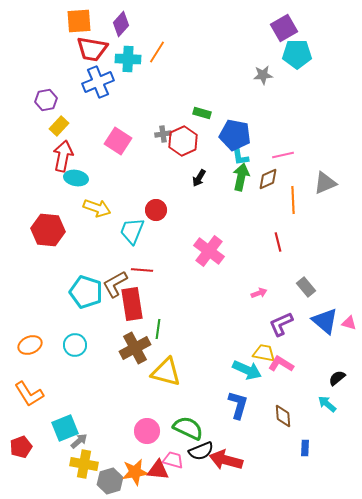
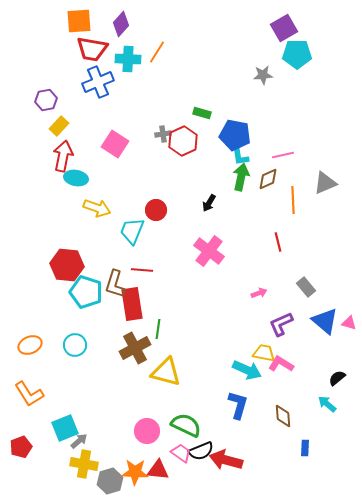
pink square at (118, 141): moved 3 px left, 3 px down
black arrow at (199, 178): moved 10 px right, 25 px down
red hexagon at (48, 230): moved 19 px right, 35 px down
brown L-shape at (115, 284): rotated 44 degrees counterclockwise
green semicircle at (188, 428): moved 2 px left, 3 px up
pink trapezoid at (173, 460): moved 8 px right, 7 px up; rotated 20 degrees clockwise
orange star at (135, 472): rotated 12 degrees clockwise
